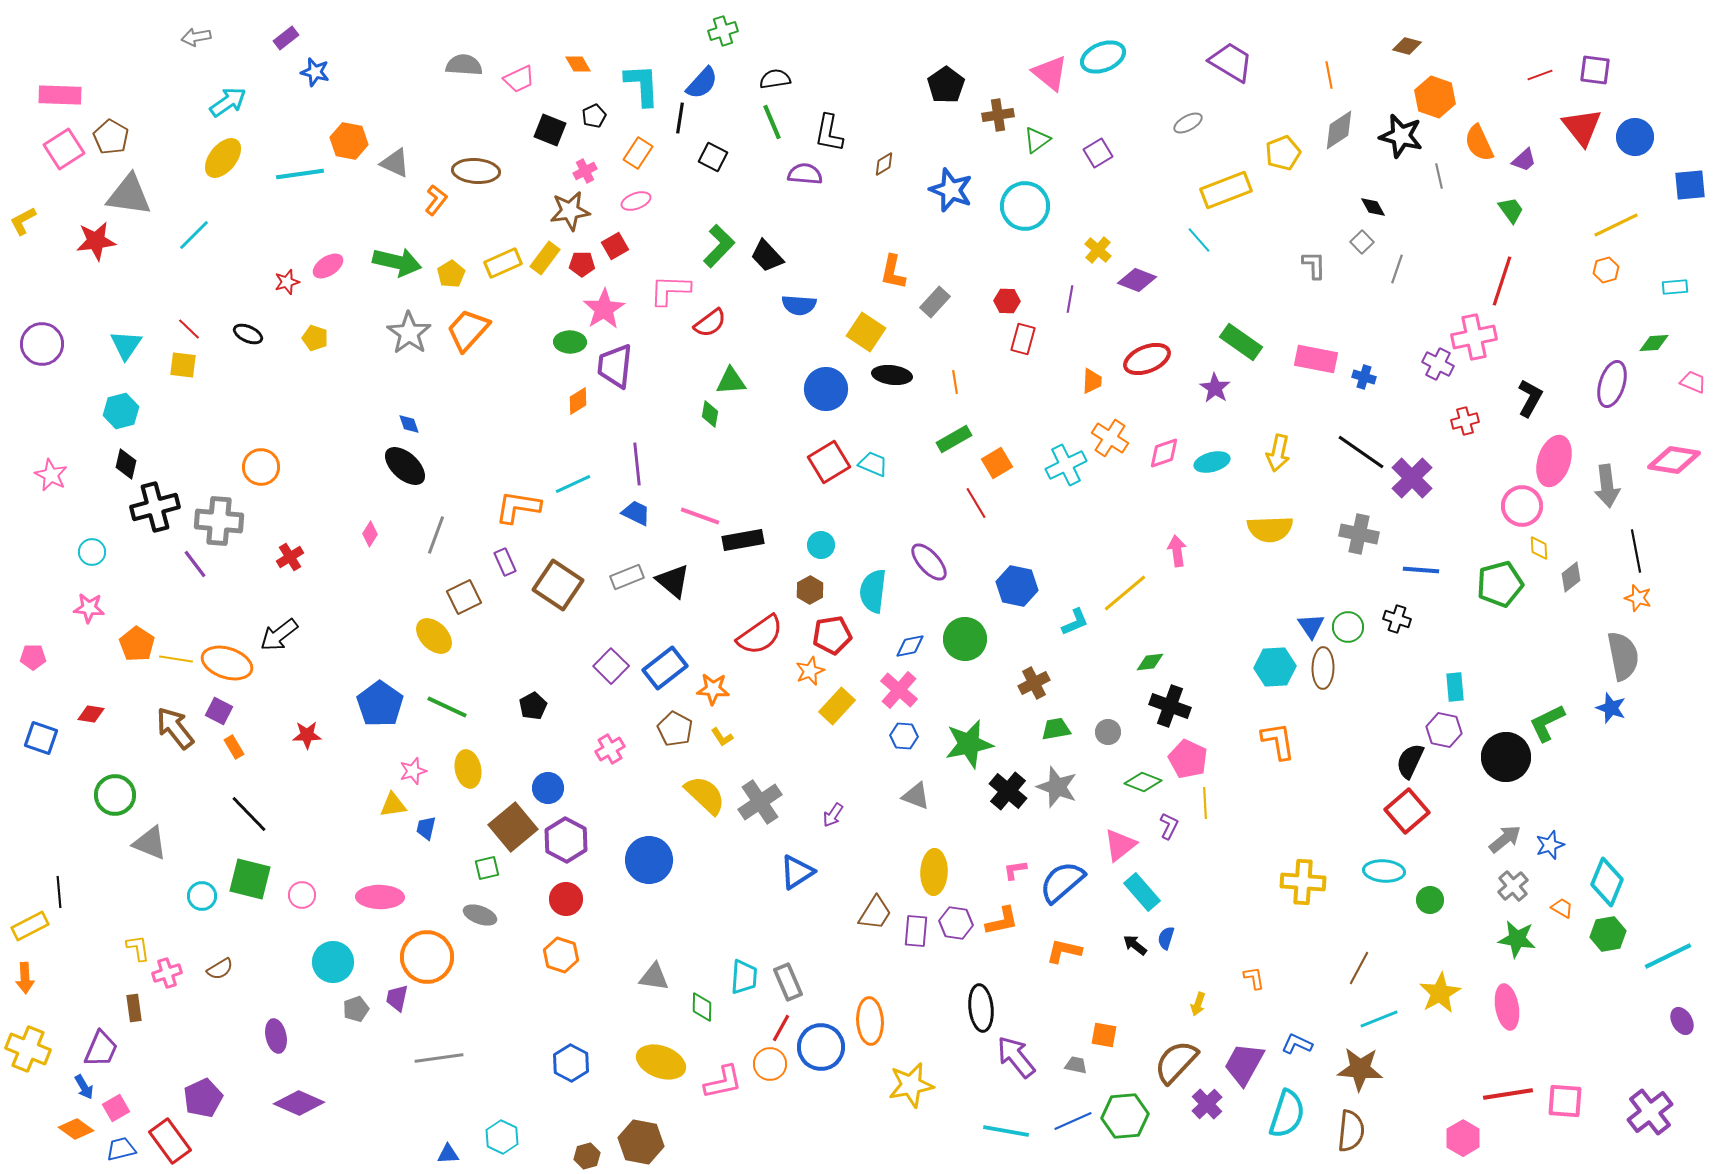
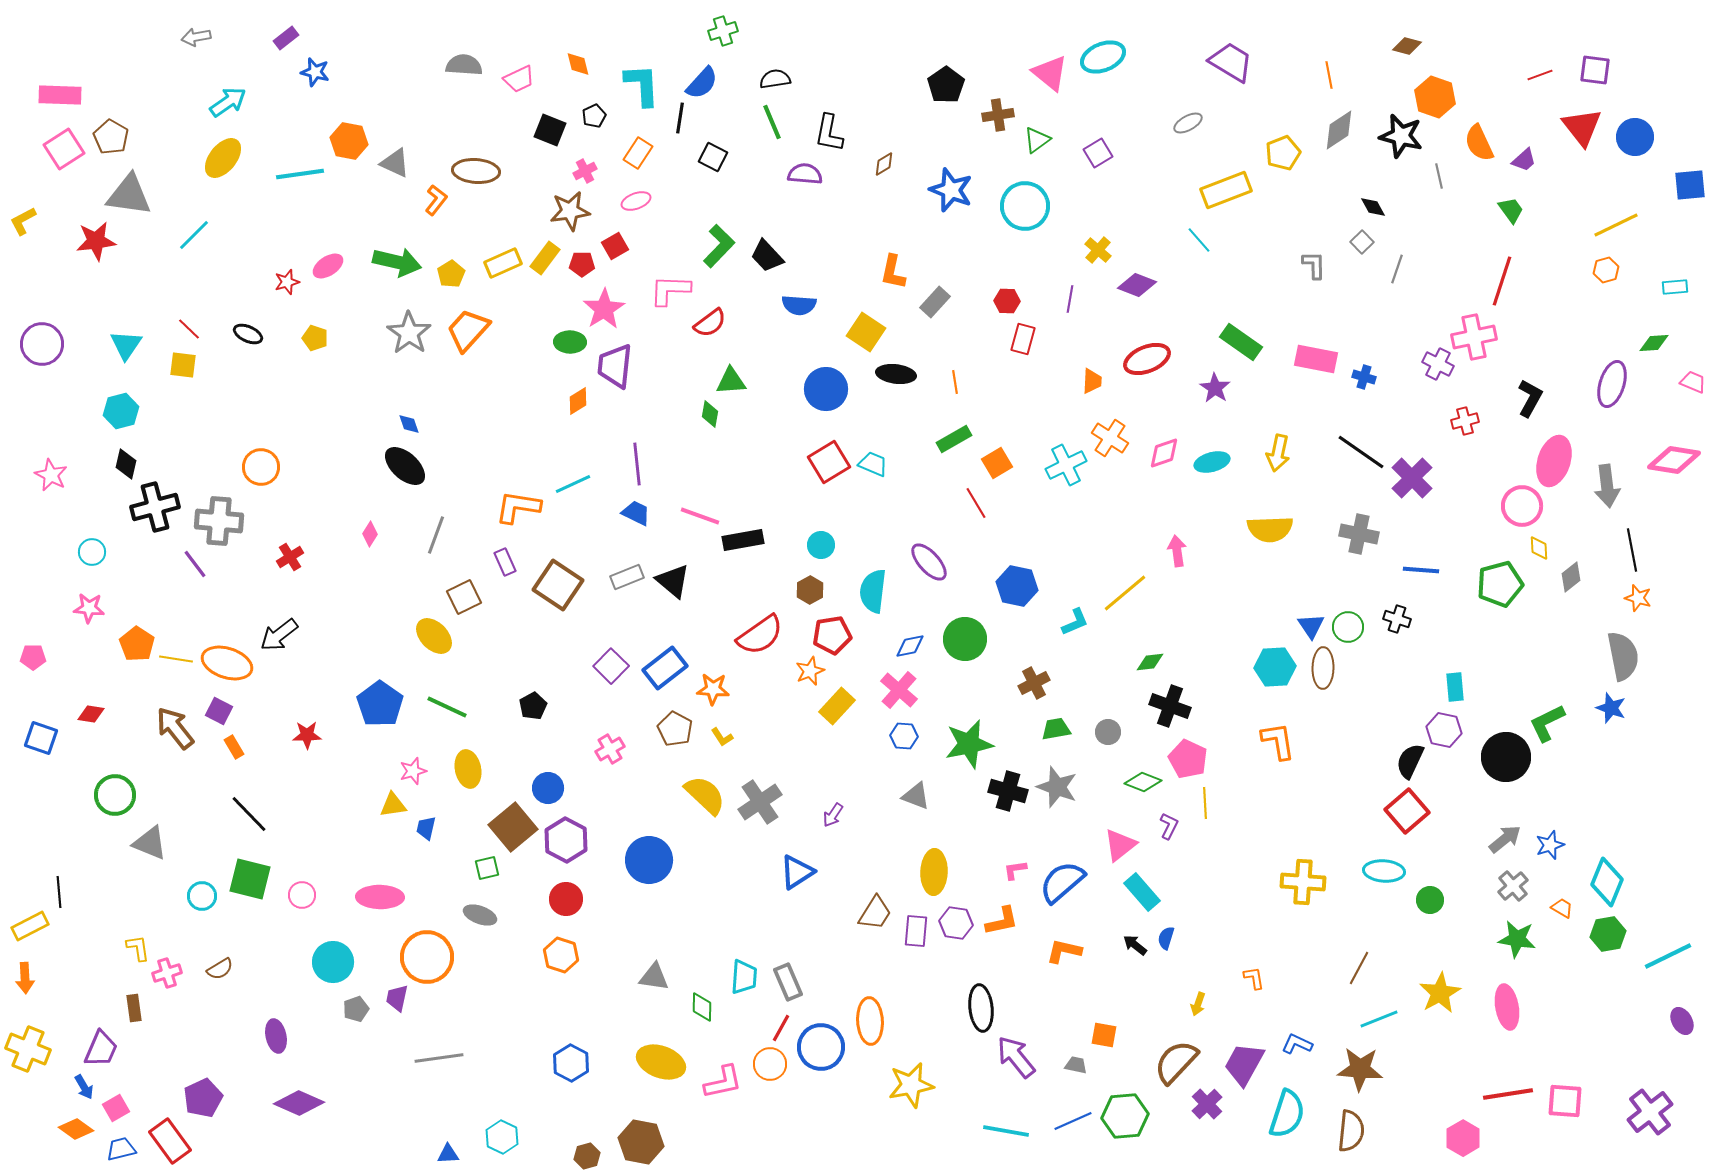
orange diamond at (578, 64): rotated 16 degrees clockwise
purple diamond at (1137, 280): moved 5 px down
black ellipse at (892, 375): moved 4 px right, 1 px up
black line at (1636, 551): moved 4 px left, 1 px up
black cross at (1008, 791): rotated 24 degrees counterclockwise
